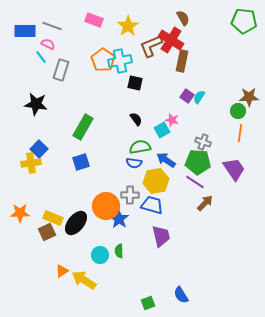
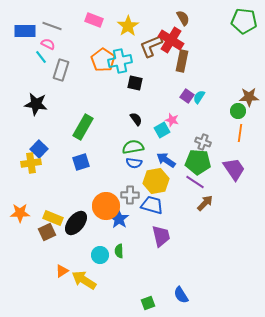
green semicircle at (140, 147): moved 7 px left
